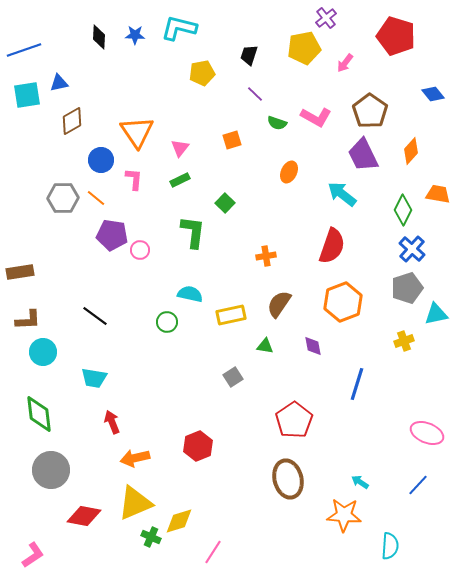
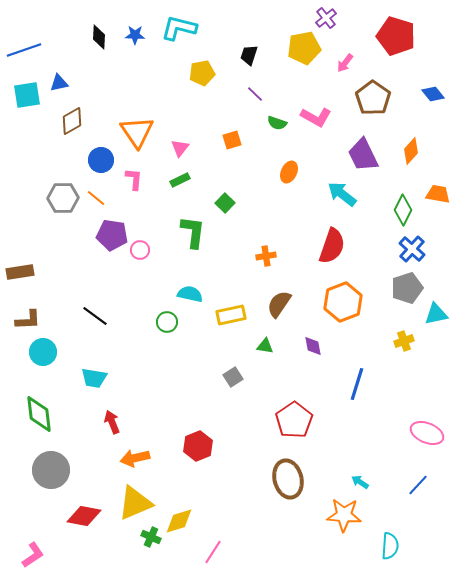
brown pentagon at (370, 111): moved 3 px right, 13 px up
